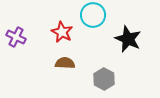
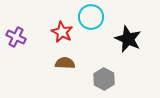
cyan circle: moved 2 px left, 2 px down
